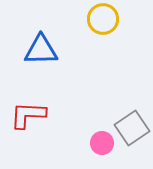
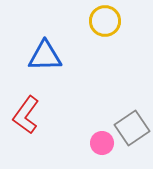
yellow circle: moved 2 px right, 2 px down
blue triangle: moved 4 px right, 6 px down
red L-shape: moved 2 px left; rotated 57 degrees counterclockwise
